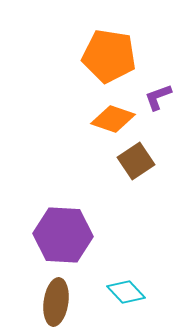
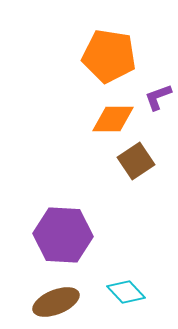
orange diamond: rotated 18 degrees counterclockwise
brown ellipse: rotated 60 degrees clockwise
